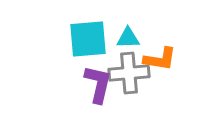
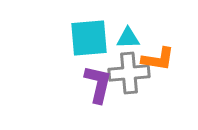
cyan square: moved 1 px right, 1 px up
orange L-shape: moved 2 px left
